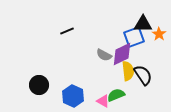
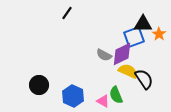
black line: moved 18 px up; rotated 32 degrees counterclockwise
yellow semicircle: rotated 60 degrees counterclockwise
black semicircle: moved 1 px right, 4 px down
green semicircle: rotated 90 degrees counterclockwise
